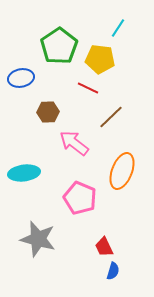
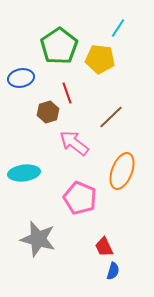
red line: moved 21 px left, 5 px down; rotated 45 degrees clockwise
brown hexagon: rotated 15 degrees counterclockwise
